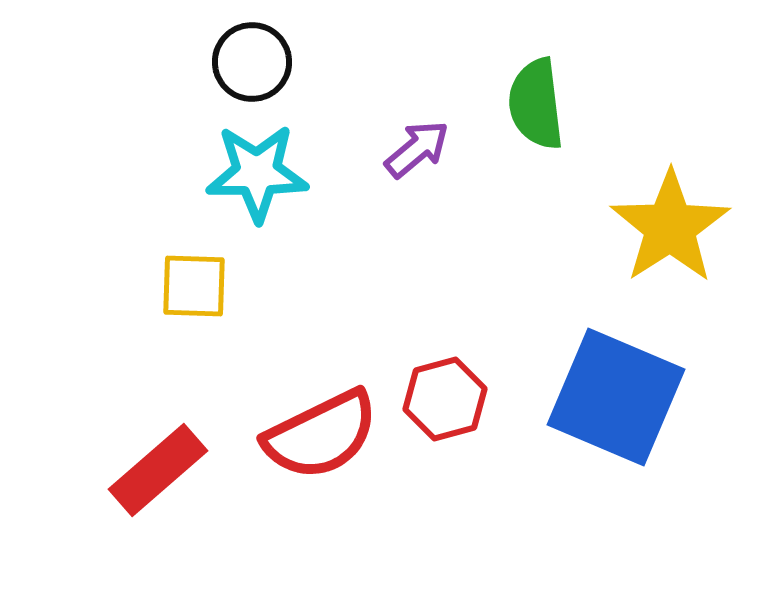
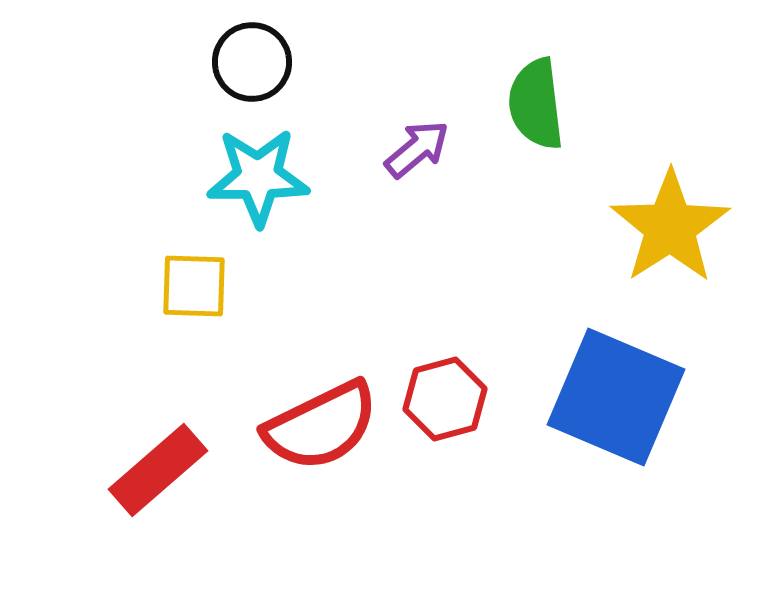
cyan star: moved 1 px right, 4 px down
red semicircle: moved 9 px up
